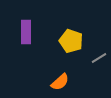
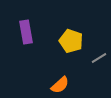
purple rectangle: rotated 10 degrees counterclockwise
orange semicircle: moved 3 px down
